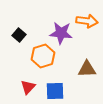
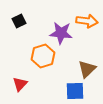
black square: moved 14 px up; rotated 24 degrees clockwise
brown triangle: rotated 42 degrees counterclockwise
red triangle: moved 8 px left, 3 px up
blue square: moved 20 px right
